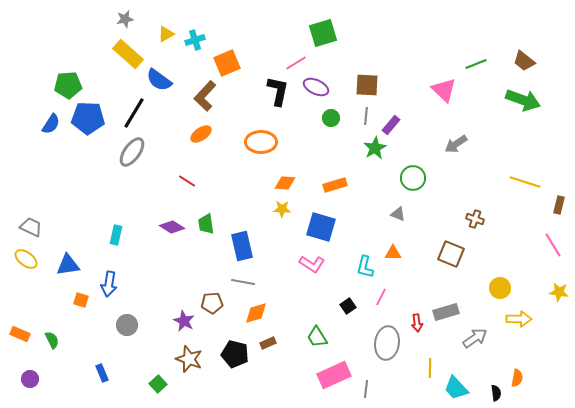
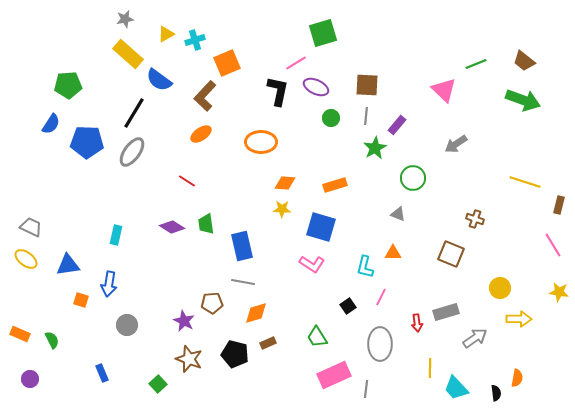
blue pentagon at (88, 118): moved 1 px left, 24 px down
purple rectangle at (391, 125): moved 6 px right
gray ellipse at (387, 343): moved 7 px left, 1 px down; rotated 8 degrees counterclockwise
